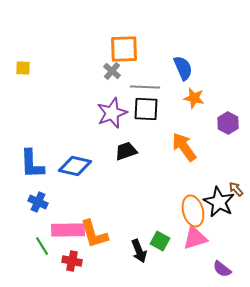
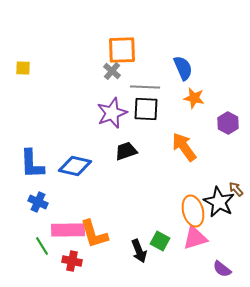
orange square: moved 2 px left, 1 px down
